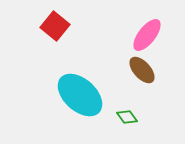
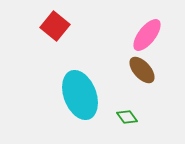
cyan ellipse: rotated 27 degrees clockwise
